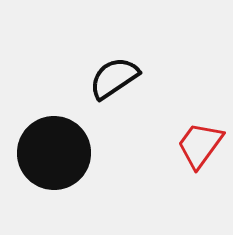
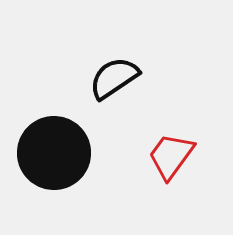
red trapezoid: moved 29 px left, 11 px down
